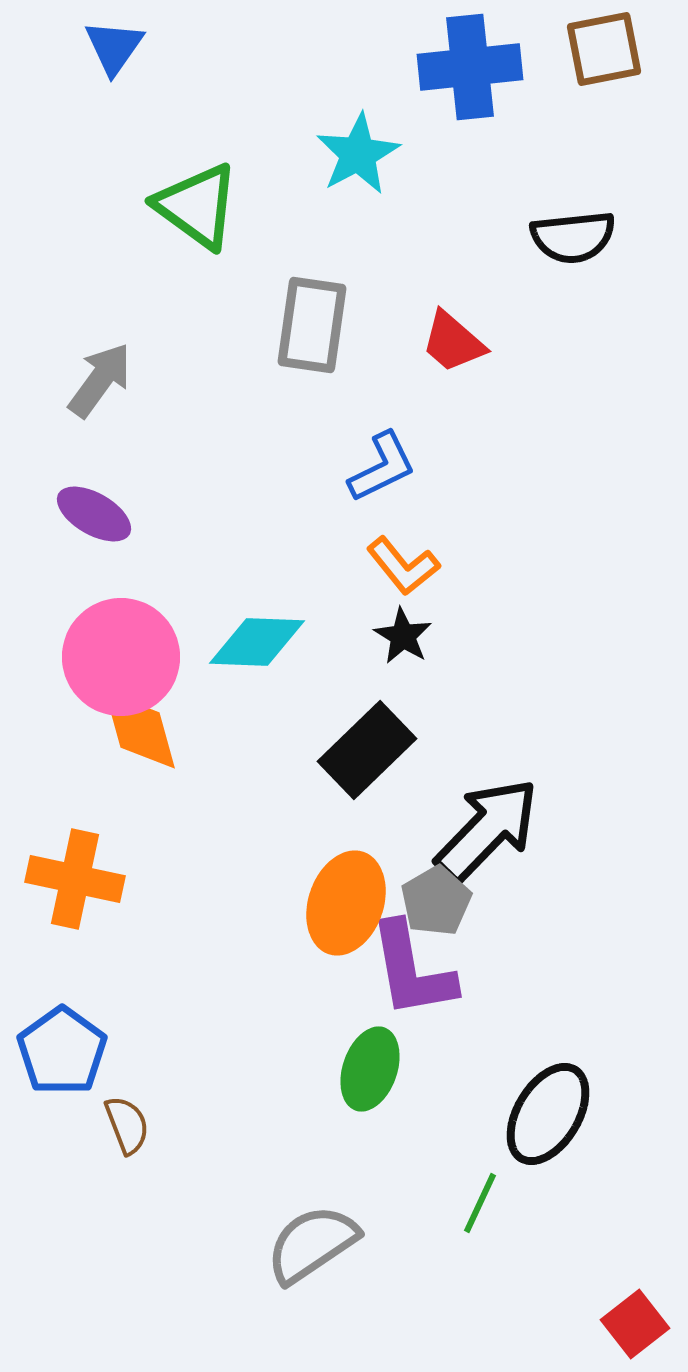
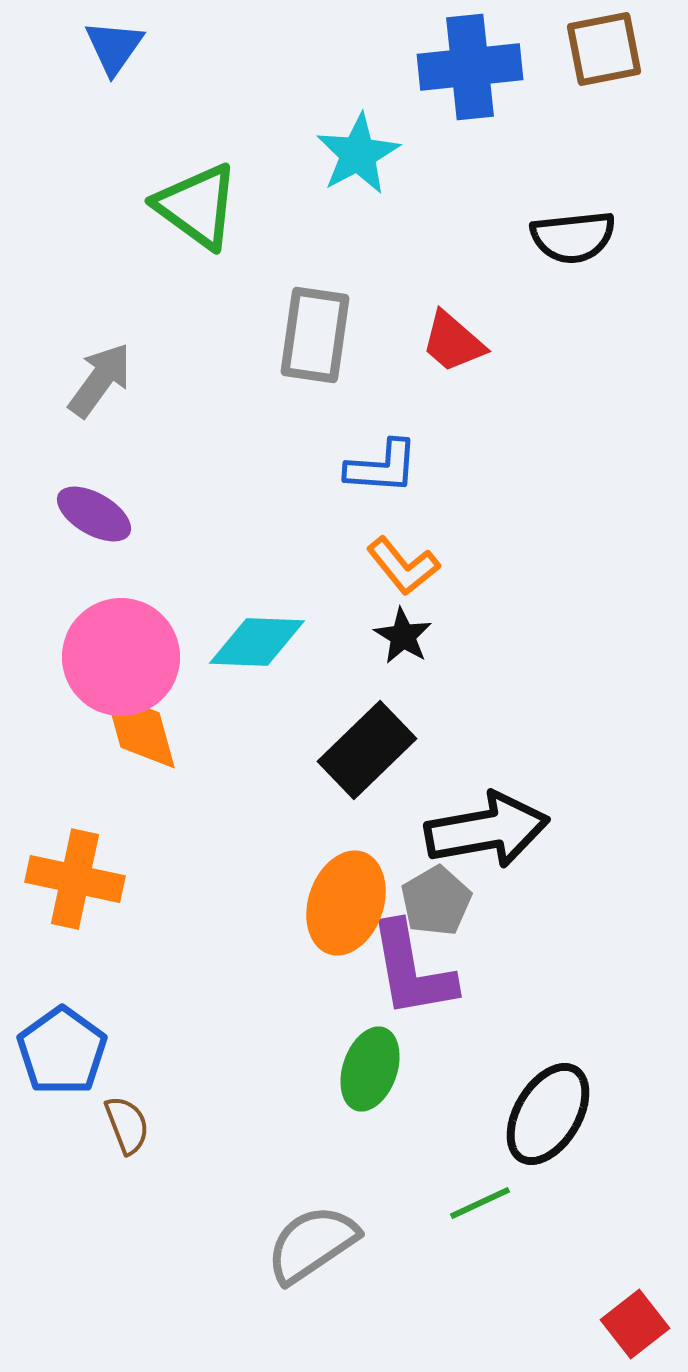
gray rectangle: moved 3 px right, 10 px down
blue L-shape: rotated 30 degrees clockwise
black arrow: rotated 36 degrees clockwise
green line: rotated 40 degrees clockwise
